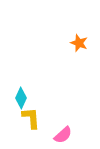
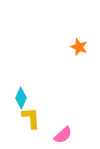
orange star: moved 4 px down
